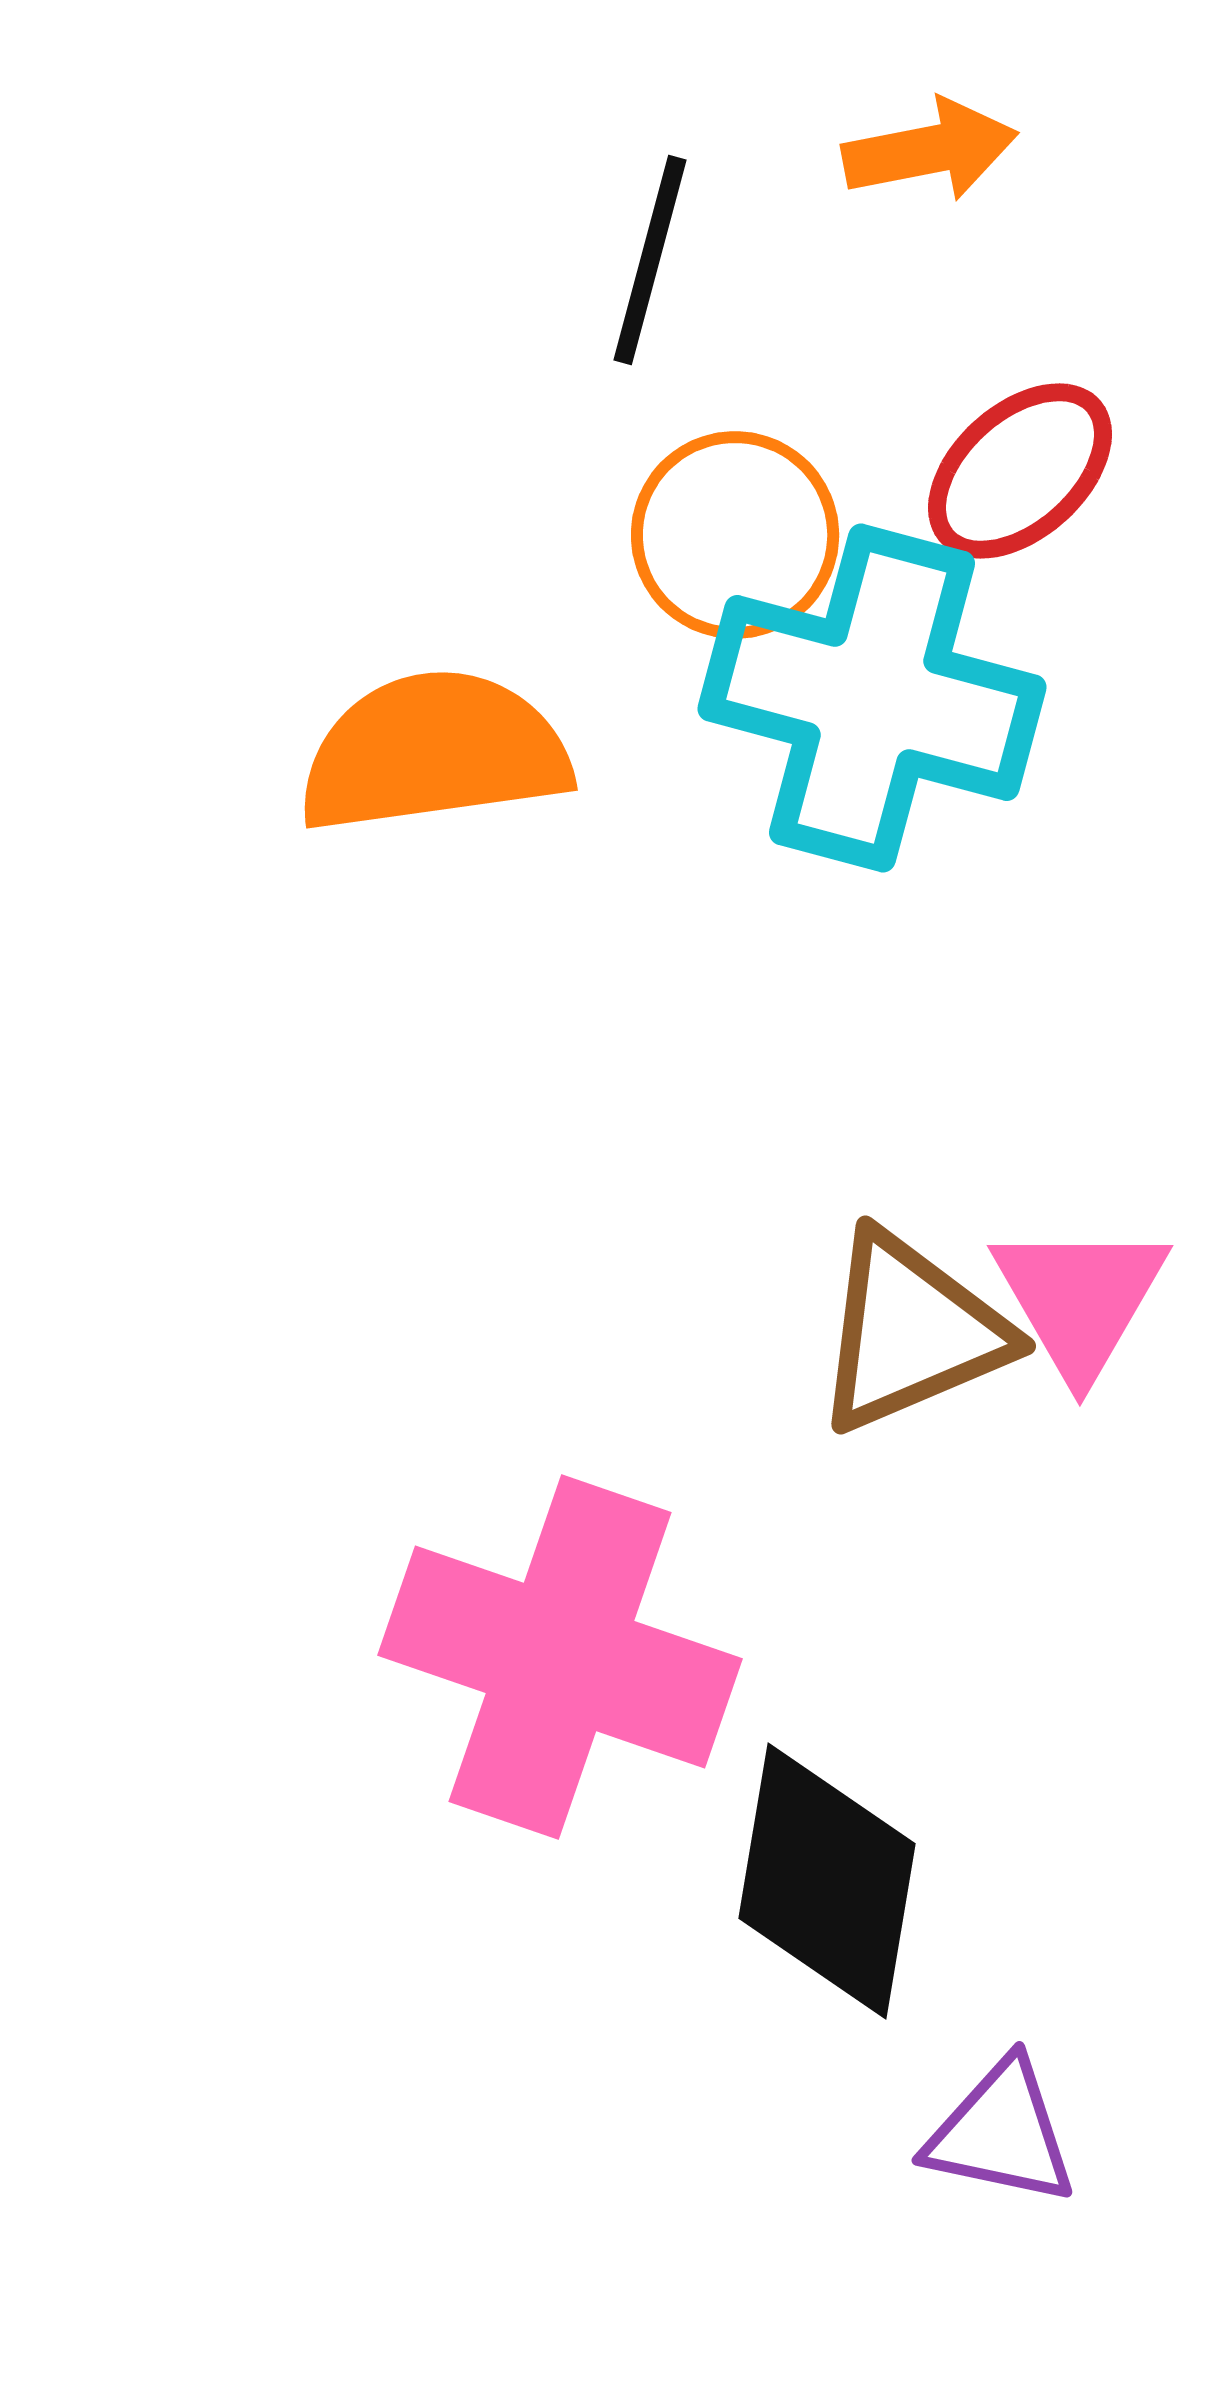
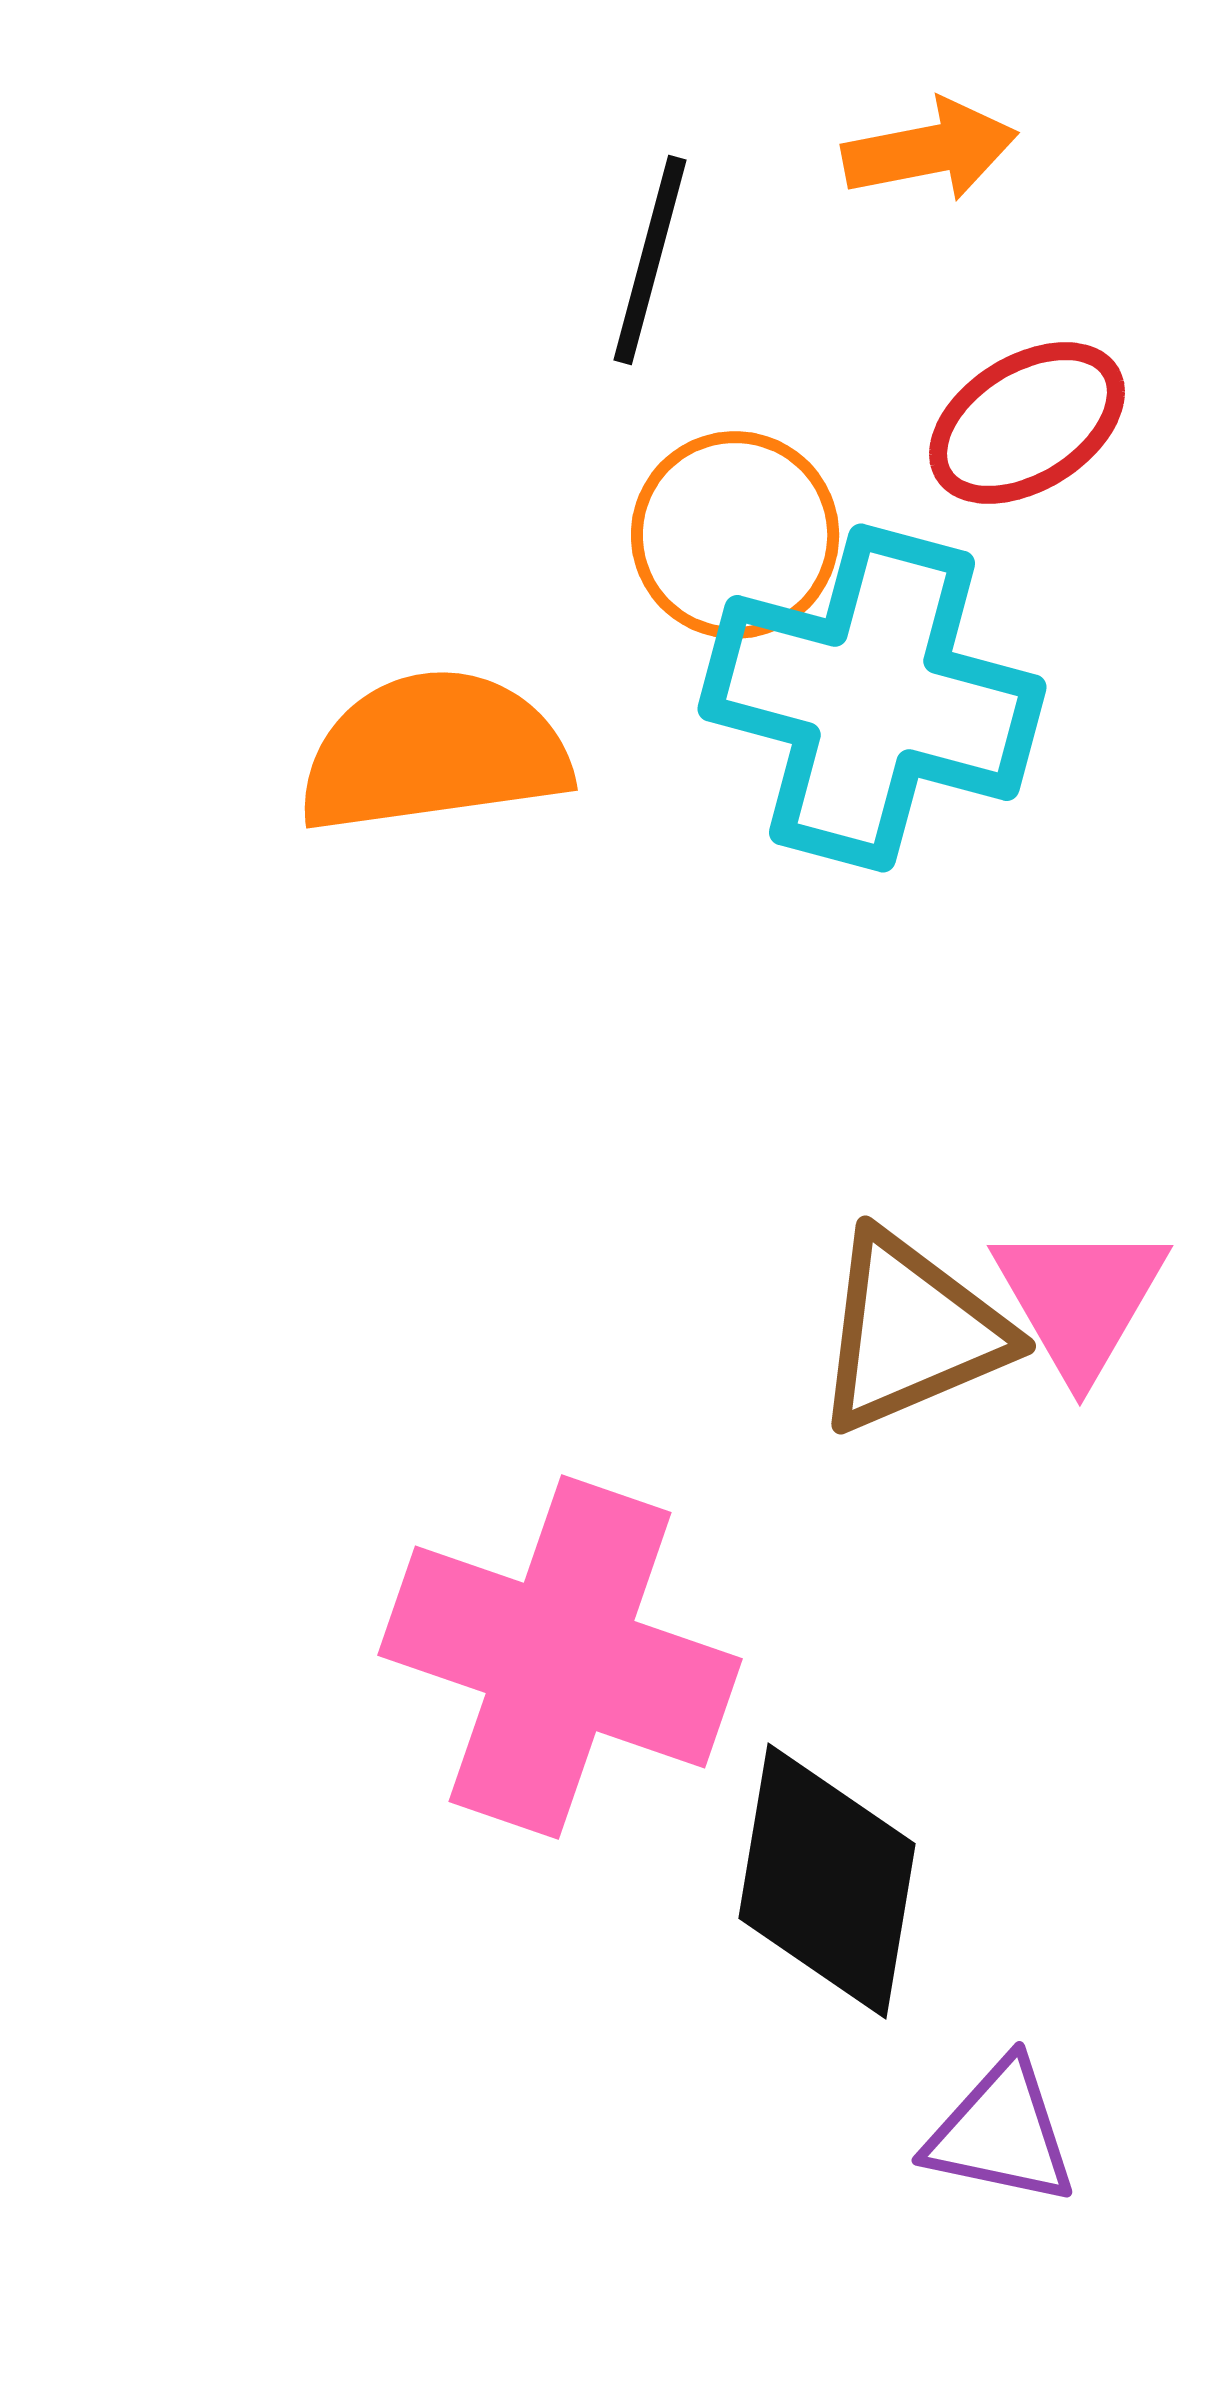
red ellipse: moved 7 px right, 48 px up; rotated 10 degrees clockwise
